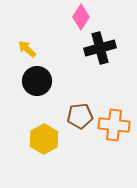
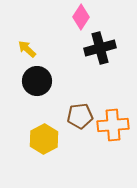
orange cross: moved 1 px left; rotated 12 degrees counterclockwise
